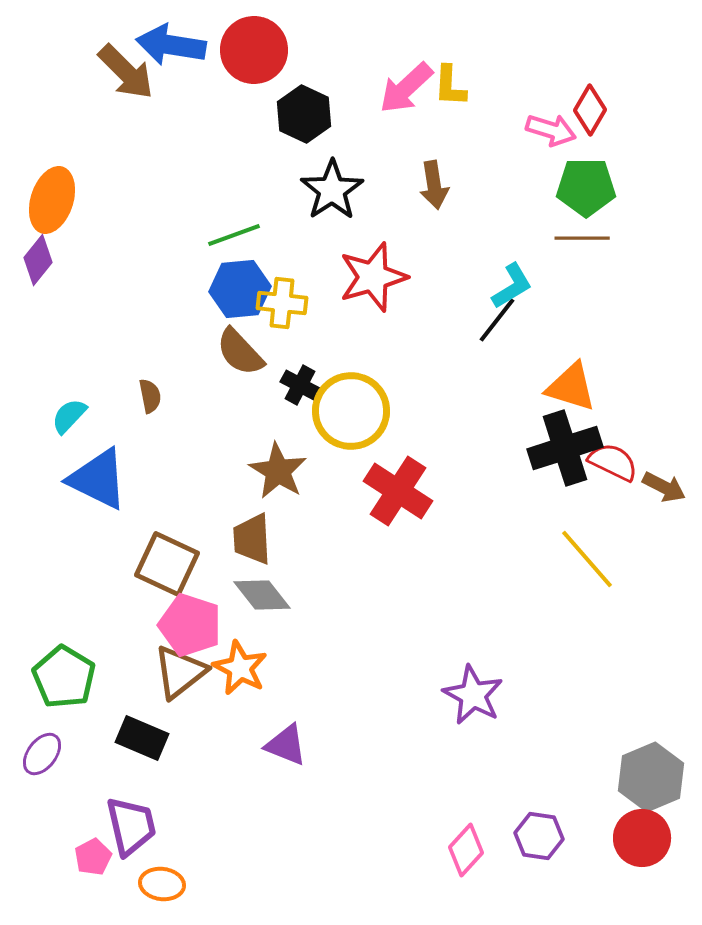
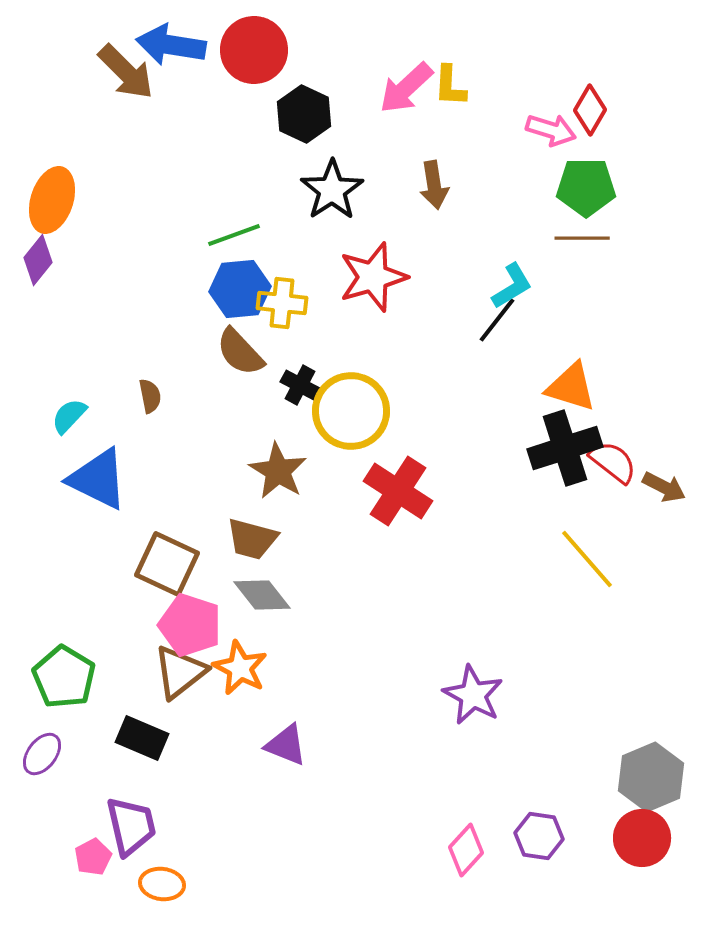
red semicircle at (613, 462): rotated 12 degrees clockwise
brown trapezoid at (252, 539): rotated 72 degrees counterclockwise
